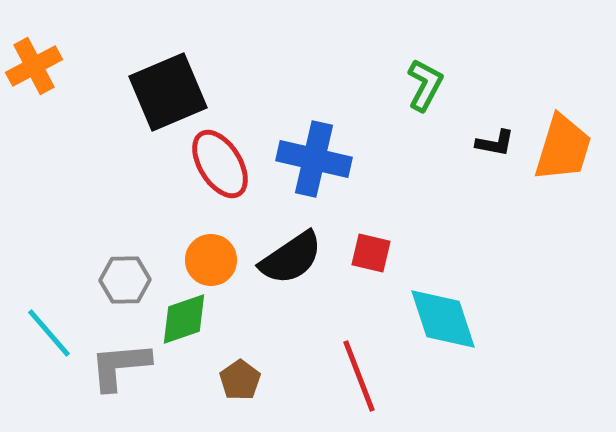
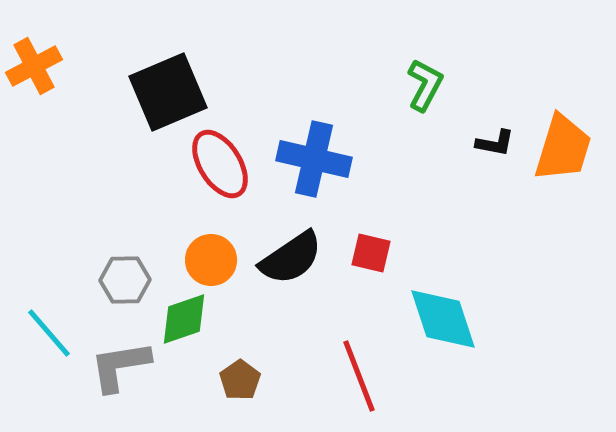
gray L-shape: rotated 4 degrees counterclockwise
